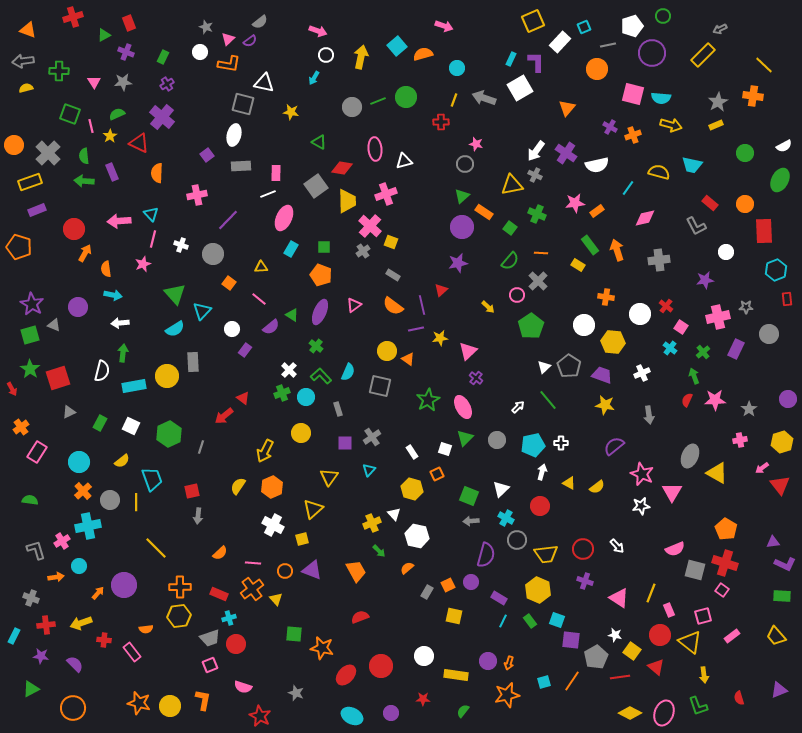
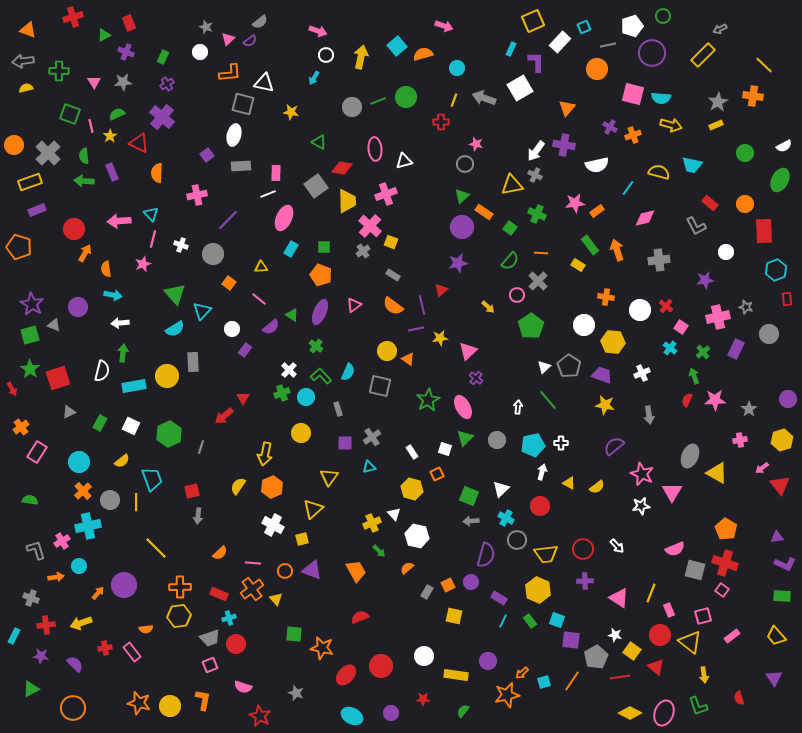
cyan rectangle at (511, 59): moved 10 px up
orange L-shape at (229, 64): moved 1 px right, 9 px down; rotated 15 degrees counterclockwise
purple cross at (566, 153): moved 2 px left, 8 px up; rotated 25 degrees counterclockwise
gray star at (746, 307): rotated 16 degrees clockwise
white circle at (640, 314): moved 4 px up
red triangle at (243, 398): rotated 24 degrees clockwise
white arrow at (518, 407): rotated 40 degrees counterclockwise
yellow hexagon at (782, 442): moved 2 px up
yellow arrow at (265, 451): moved 3 px down; rotated 15 degrees counterclockwise
cyan triangle at (369, 470): moved 3 px up; rotated 32 degrees clockwise
purple triangle at (773, 542): moved 4 px right, 5 px up
purple cross at (585, 581): rotated 21 degrees counterclockwise
red cross at (104, 640): moved 1 px right, 8 px down; rotated 16 degrees counterclockwise
orange arrow at (509, 663): moved 13 px right, 10 px down; rotated 32 degrees clockwise
purple triangle at (779, 690): moved 5 px left, 12 px up; rotated 42 degrees counterclockwise
